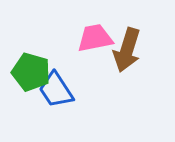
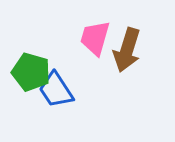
pink trapezoid: rotated 63 degrees counterclockwise
